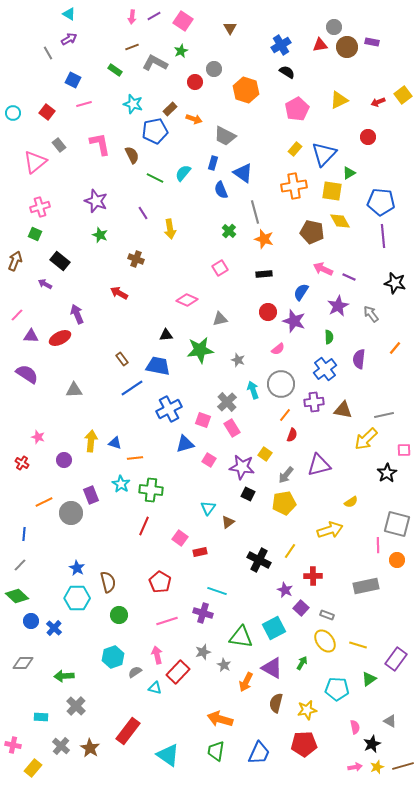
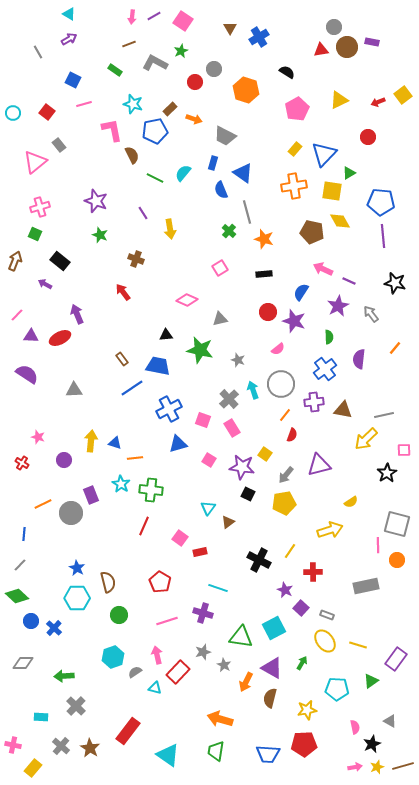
blue cross at (281, 45): moved 22 px left, 8 px up
red triangle at (320, 45): moved 1 px right, 5 px down
brown line at (132, 47): moved 3 px left, 3 px up
gray line at (48, 53): moved 10 px left, 1 px up
pink L-shape at (100, 144): moved 12 px right, 14 px up
gray line at (255, 212): moved 8 px left
purple line at (349, 277): moved 4 px down
red arrow at (119, 293): moved 4 px right, 1 px up; rotated 24 degrees clockwise
green star at (200, 350): rotated 20 degrees clockwise
gray cross at (227, 402): moved 2 px right, 3 px up
blue triangle at (185, 444): moved 7 px left
orange line at (44, 502): moved 1 px left, 2 px down
red cross at (313, 576): moved 4 px up
cyan line at (217, 591): moved 1 px right, 3 px up
green triangle at (369, 679): moved 2 px right, 2 px down
brown semicircle at (276, 703): moved 6 px left, 5 px up
blue trapezoid at (259, 753): moved 9 px right, 1 px down; rotated 70 degrees clockwise
